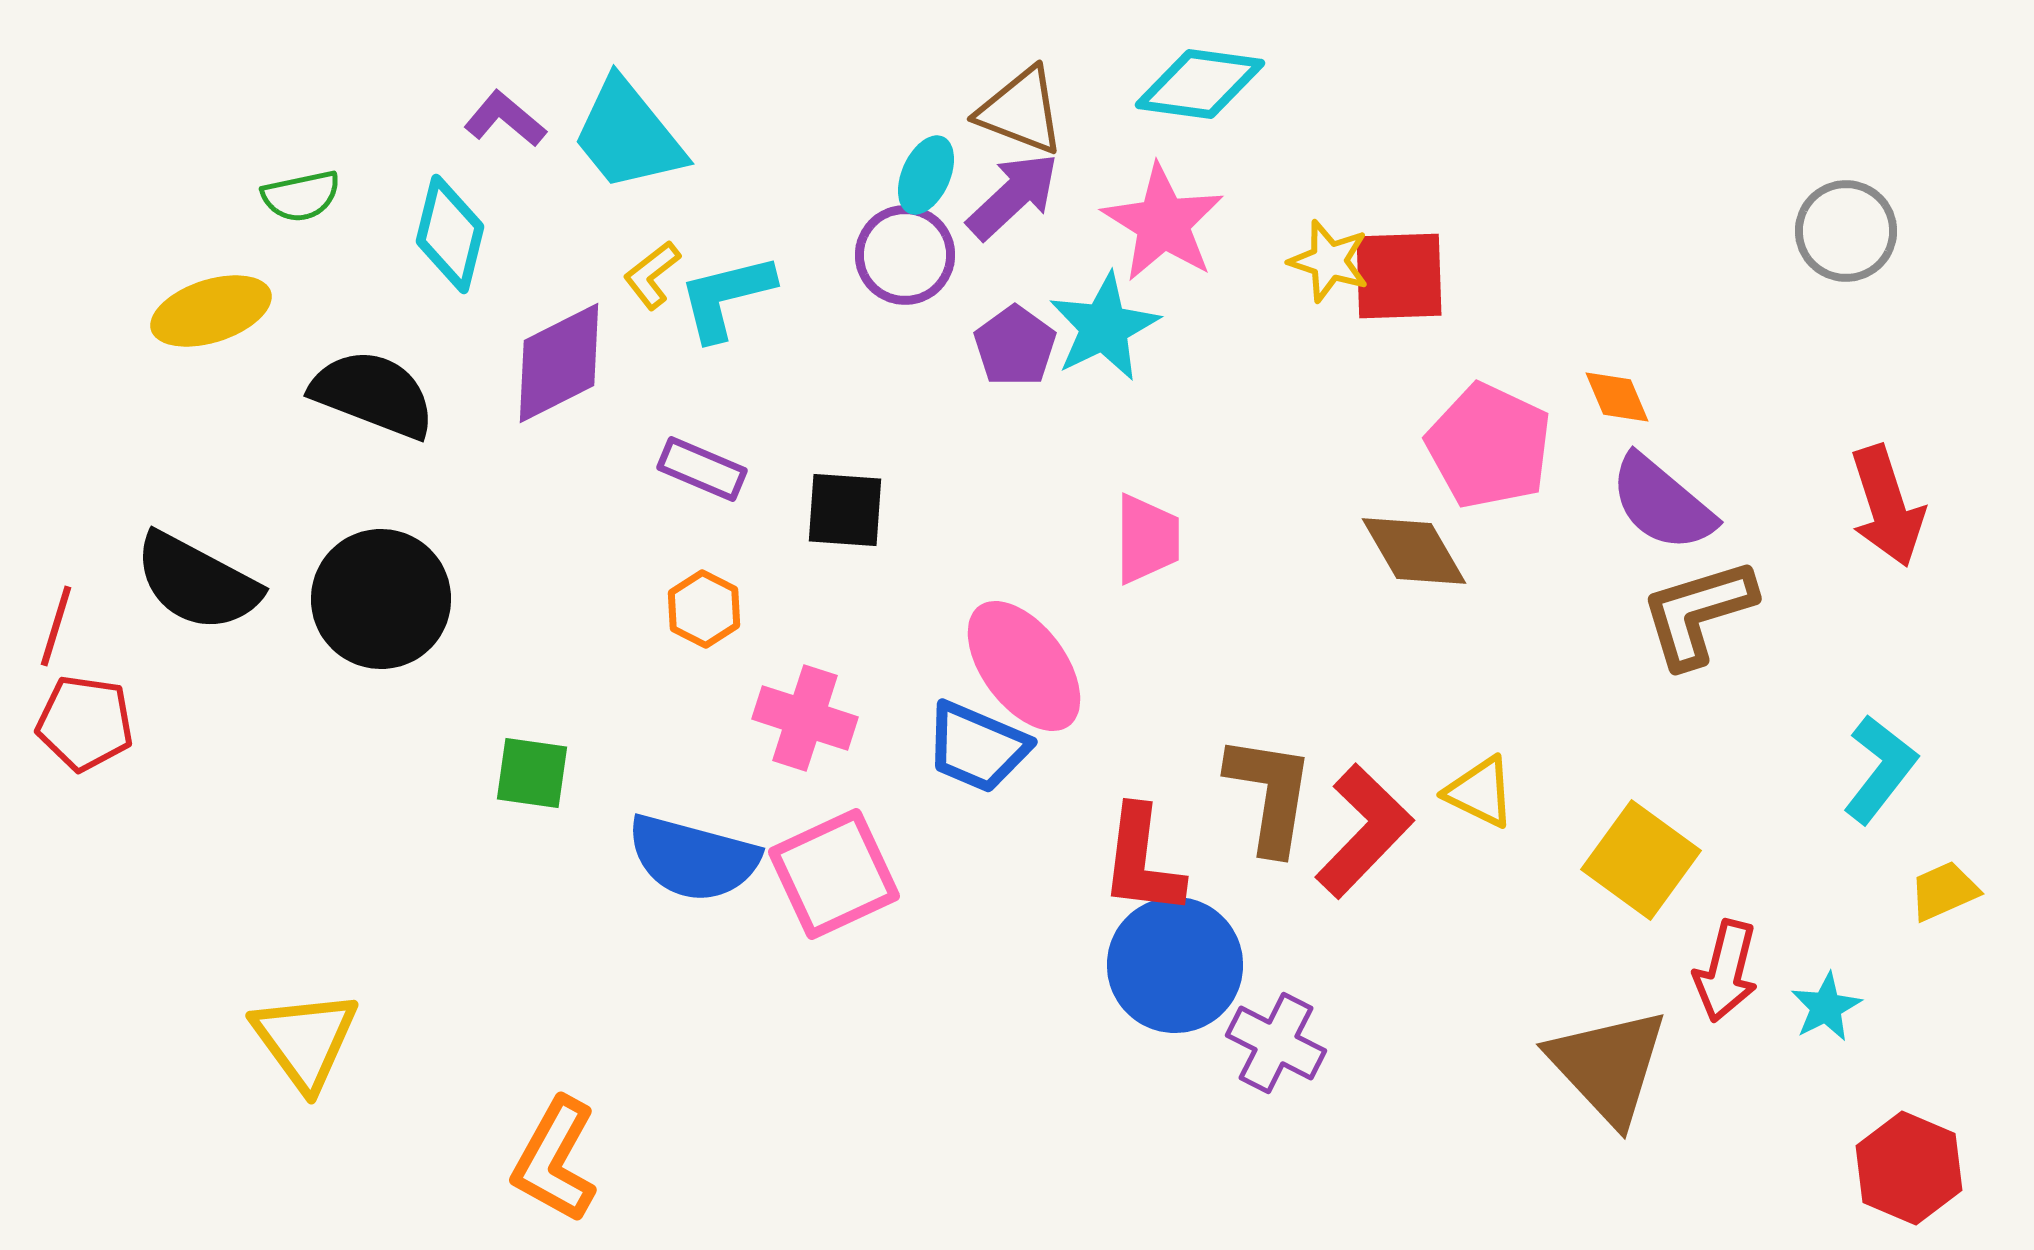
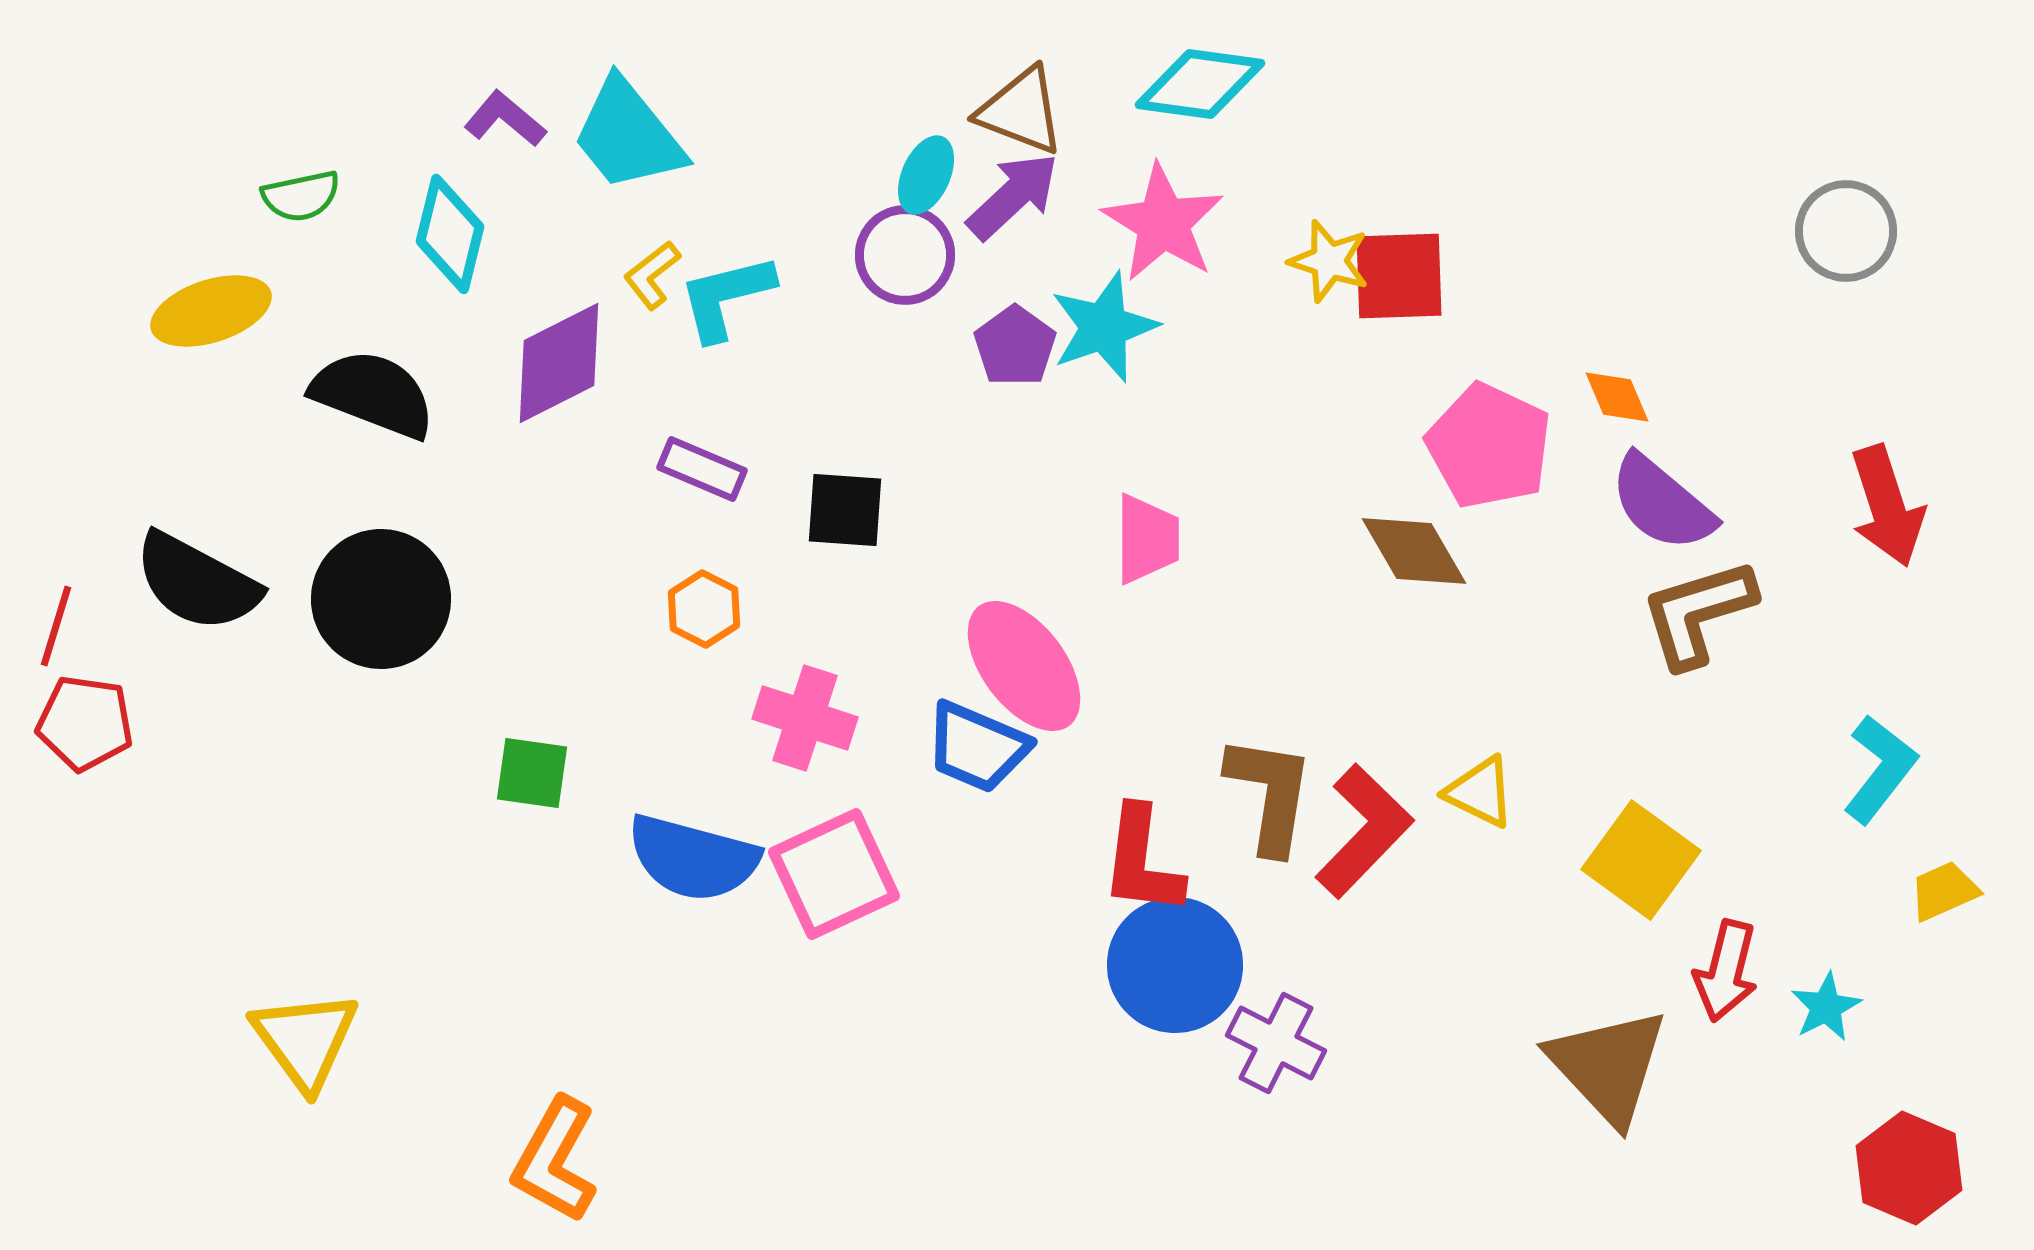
cyan star at (1104, 327): rotated 7 degrees clockwise
